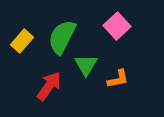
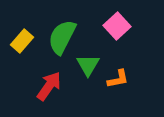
green triangle: moved 2 px right
